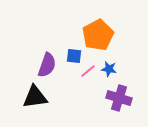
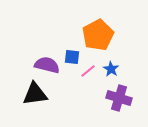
blue square: moved 2 px left, 1 px down
purple semicircle: rotated 95 degrees counterclockwise
blue star: moved 2 px right; rotated 21 degrees clockwise
black triangle: moved 3 px up
